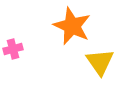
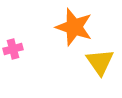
orange star: moved 2 px right, 1 px down; rotated 6 degrees counterclockwise
